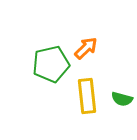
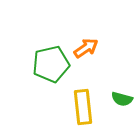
orange arrow: rotated 10 degrees clockwise
yellow rectangle: moved 4 px left, 11 px down
